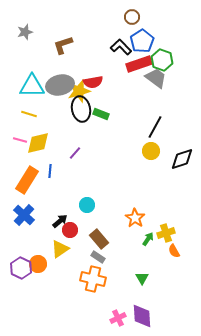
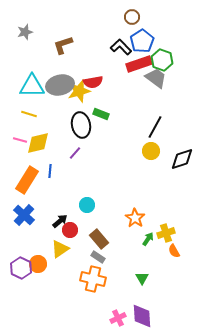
black ellipse: moved 16 px down
